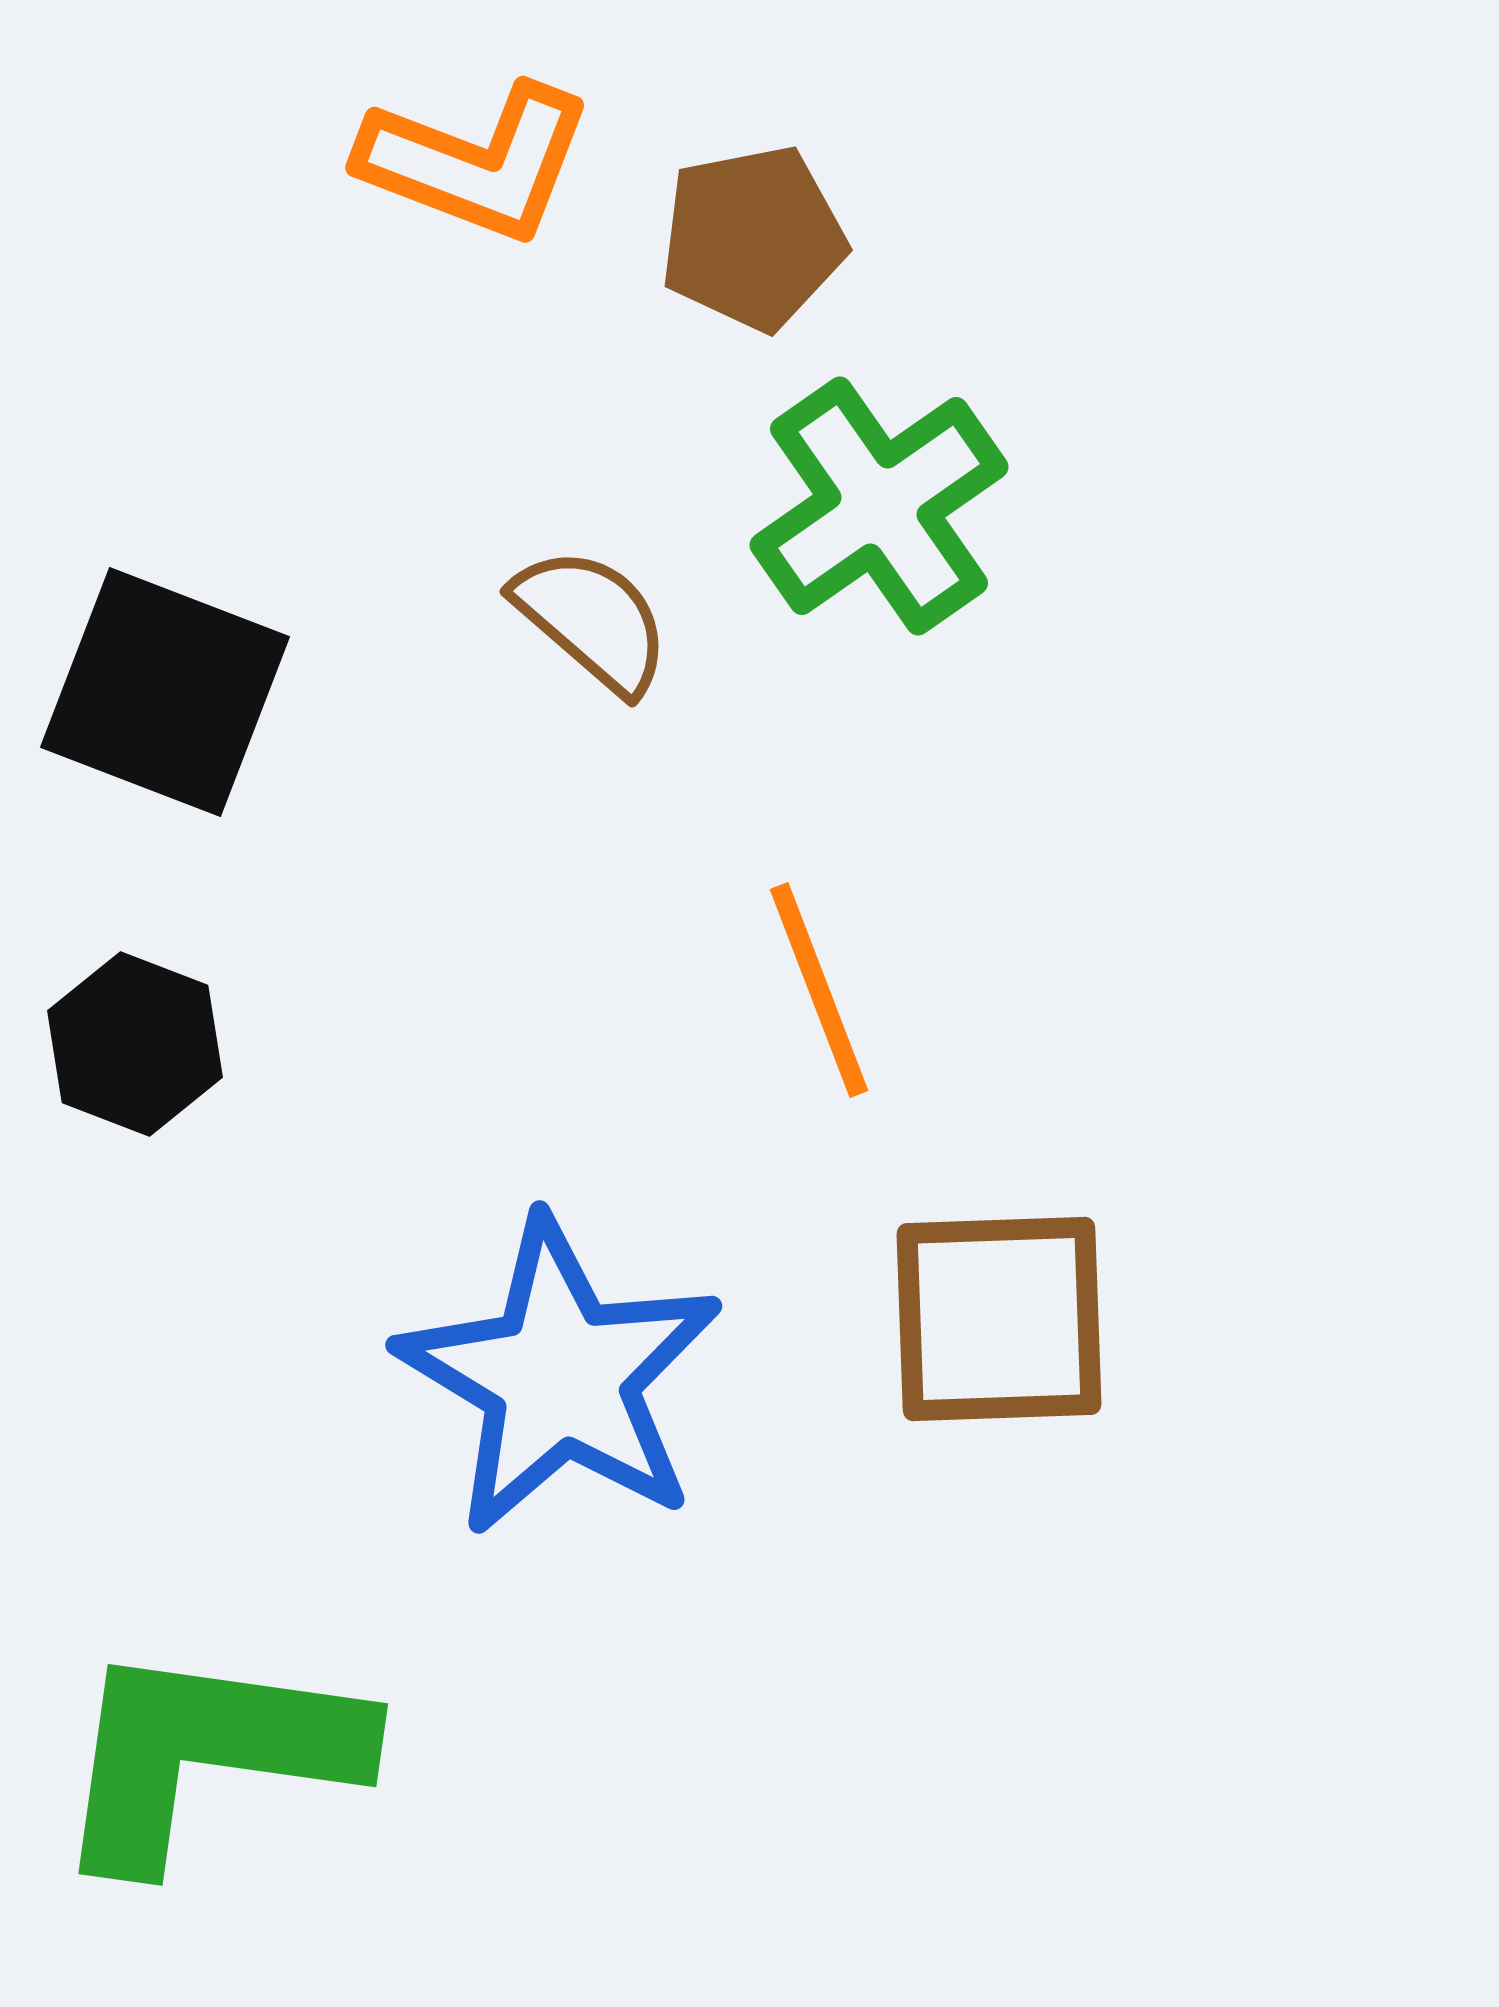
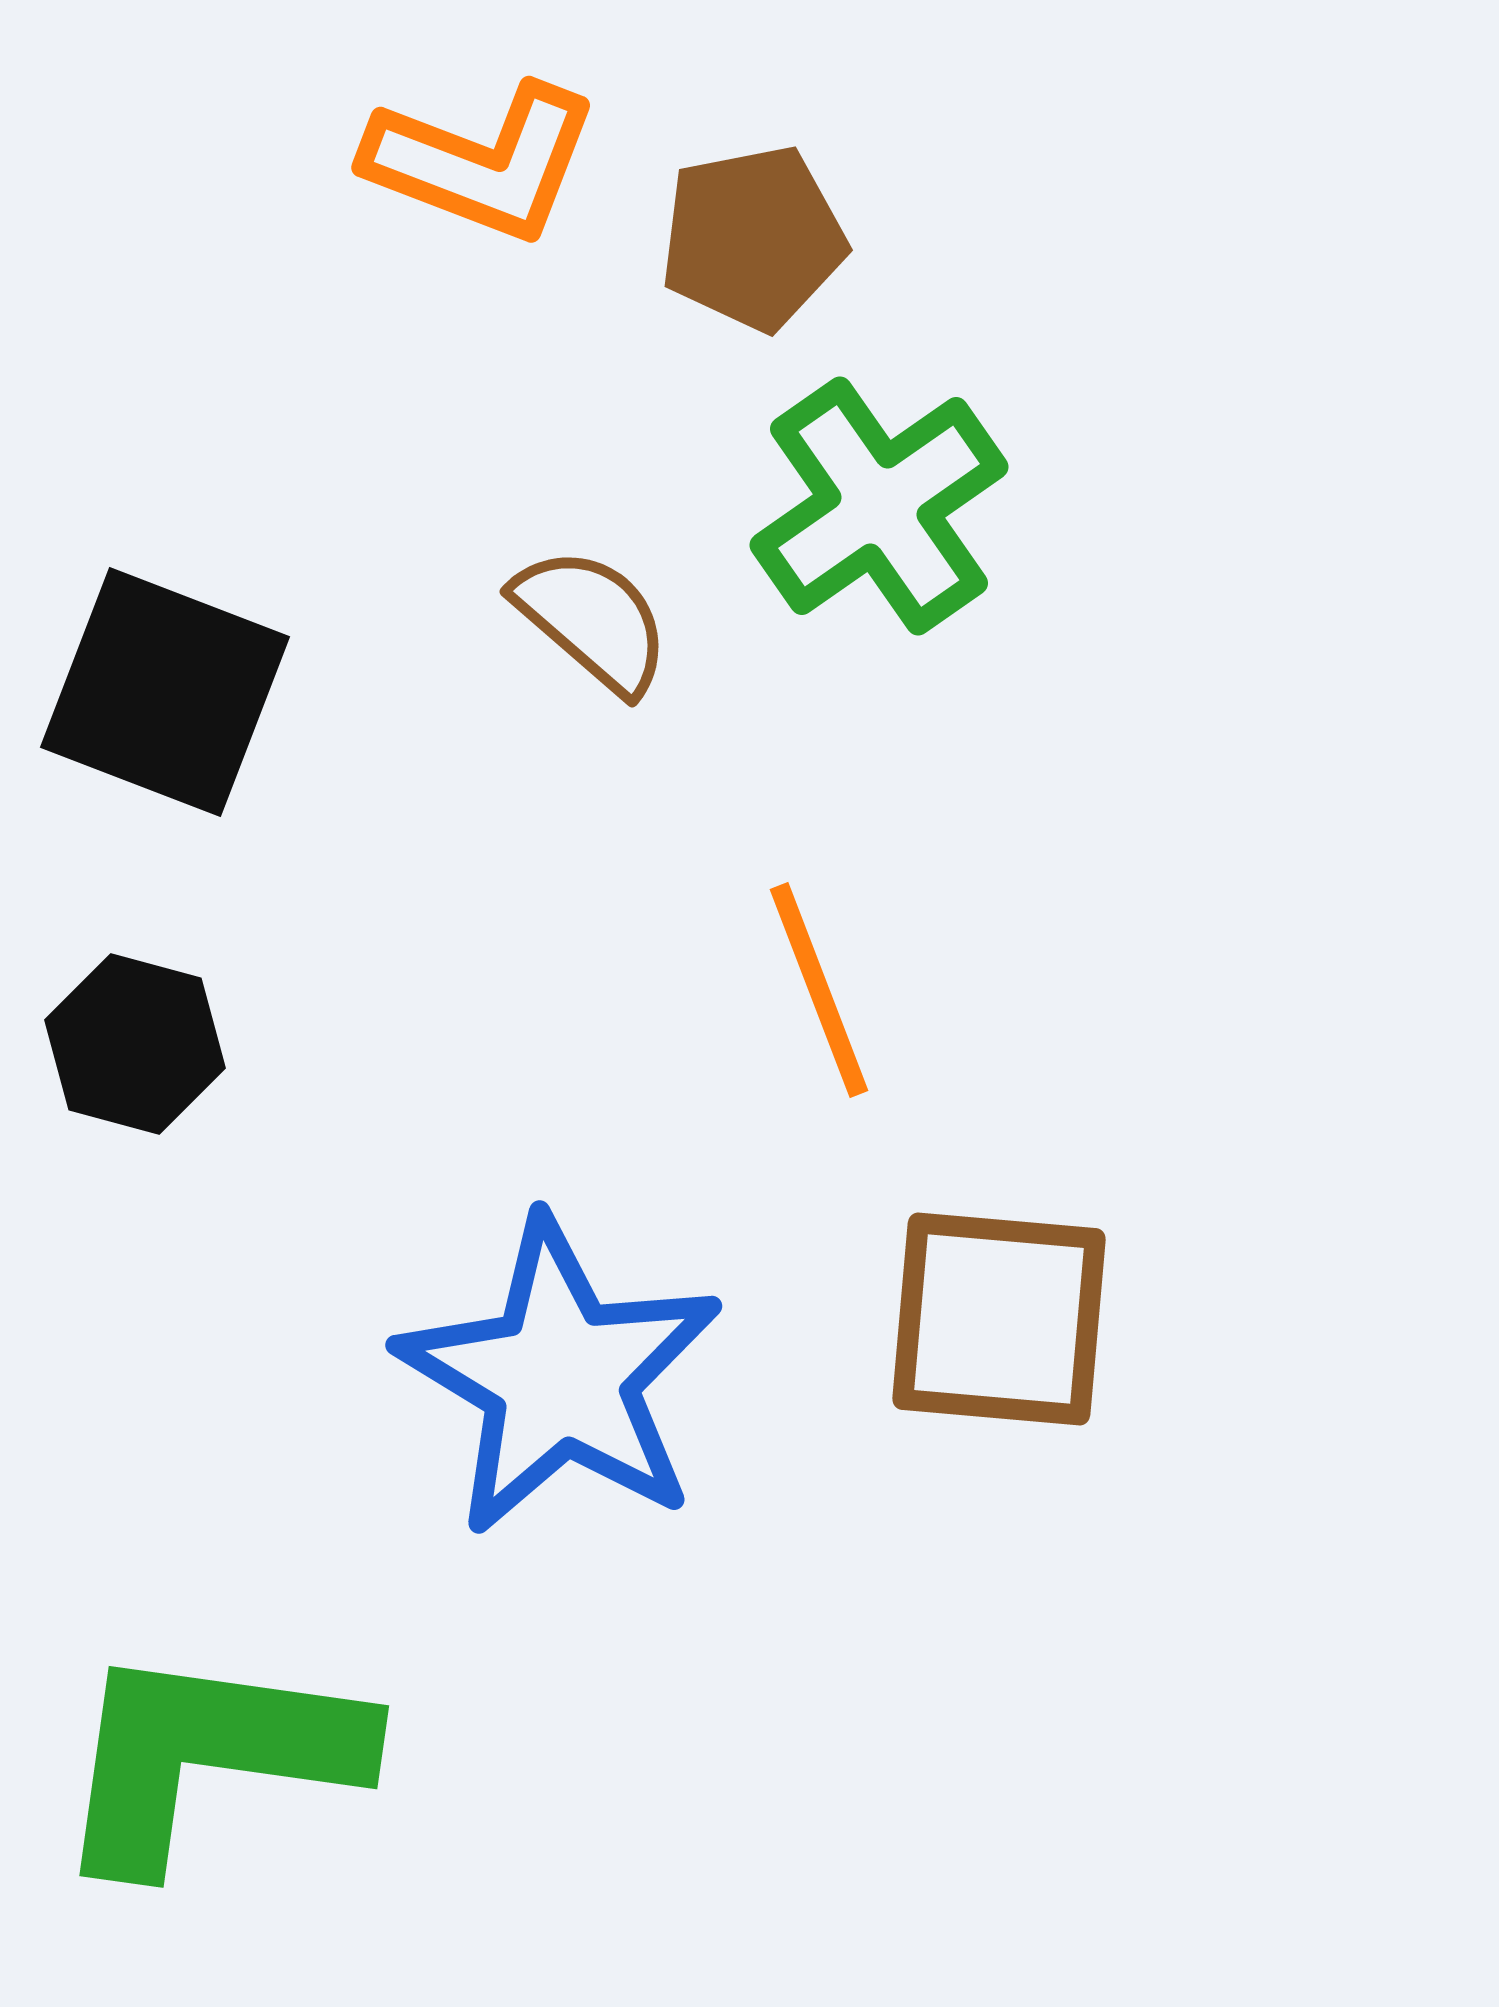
orange L-shape: moved 6 px right
black hexagon: rotated 6 degrees counterclockwise
brown square: rotated 7 degrees clockwise
green L-shape: moved 1 px right, 2 px down
